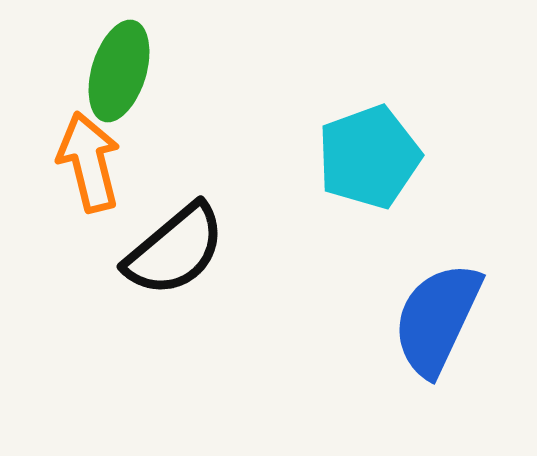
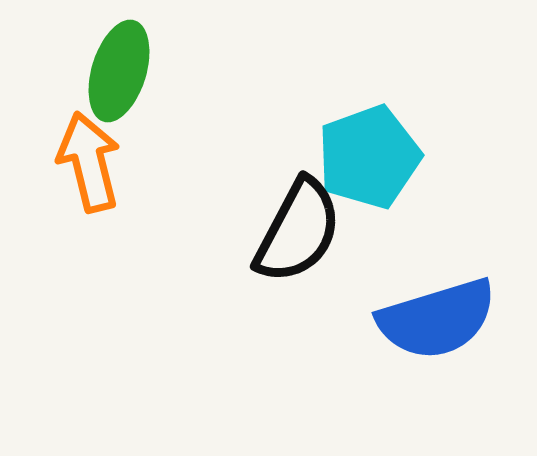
black semicircle: moved 123 px right, 19 px up; rotated 22 degrees counterclockwise
blue semicircle: rotated 132 degrees counterclockwise
